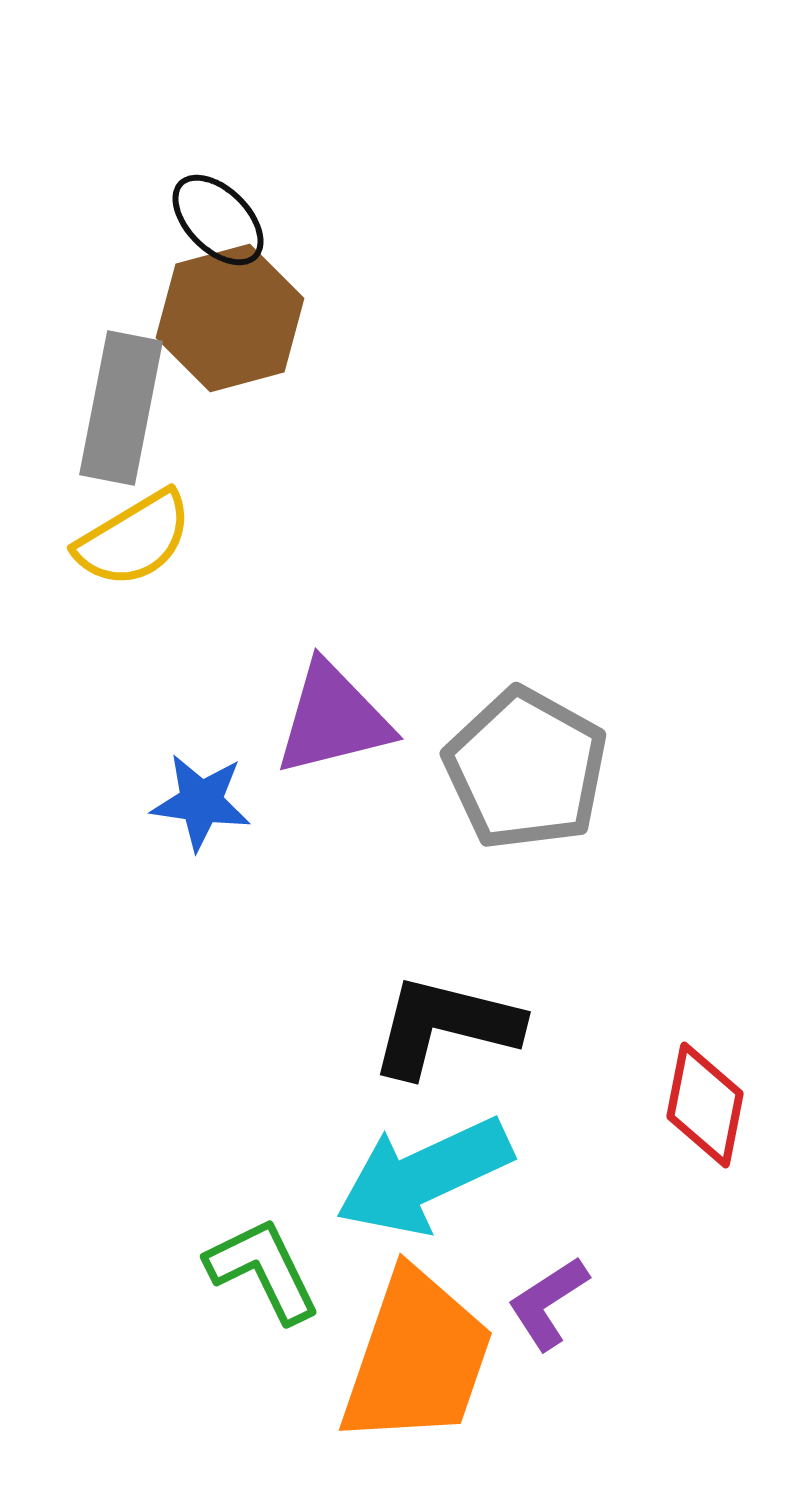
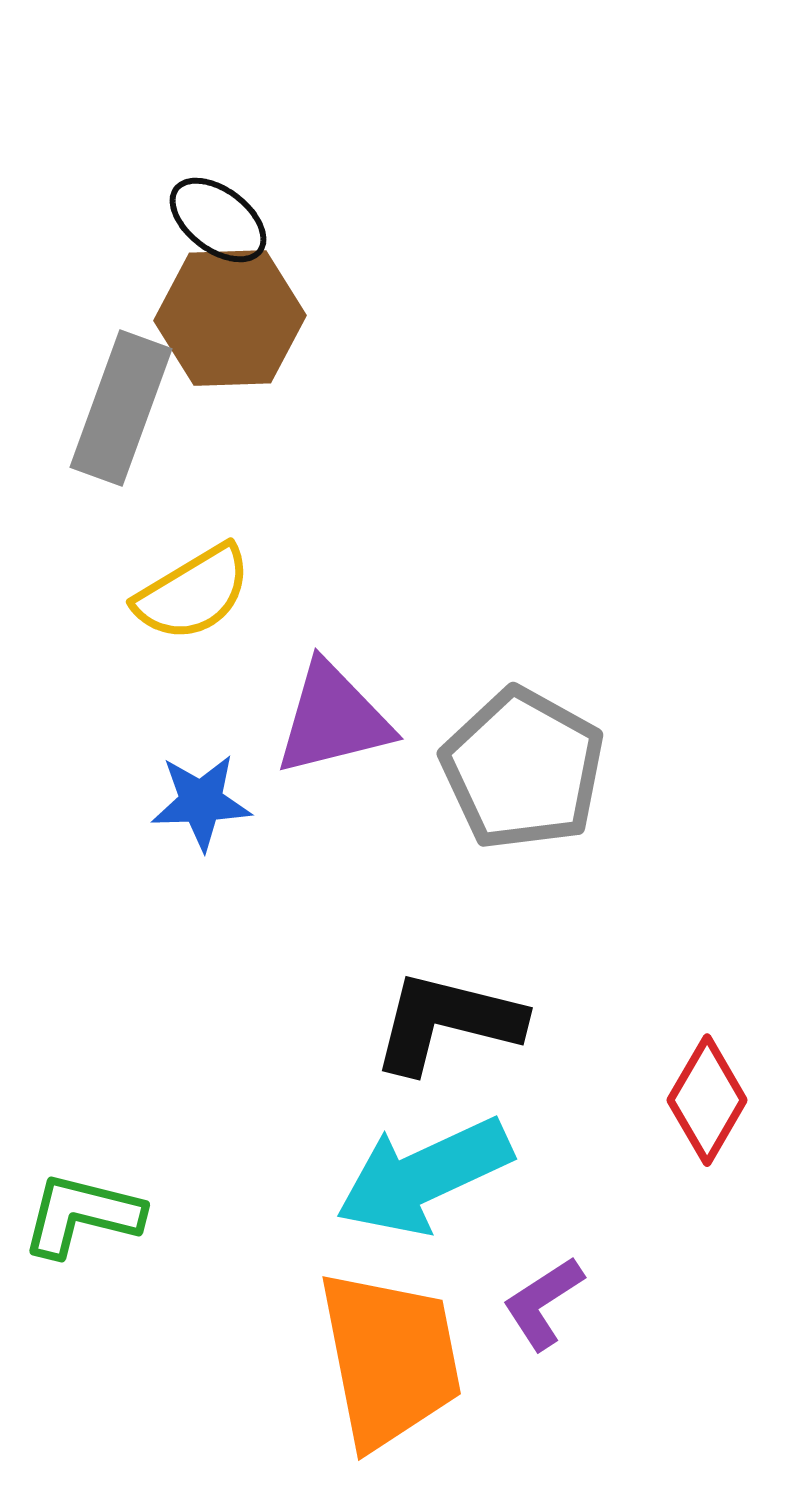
black ellipse: rotated 8 degrees counterclockwise
brown hexagon: rotated 13 degrees clockwise
gray rectangle: rotated 9 degrees clockwise
yellow semicircle: moved 59 px right, 54 px down
gray pentagon: moved 3 px left
blue star: rotated 10 degrees counterclockwise
black L-shape: moved 2 px right, 4 px up
red diamond: moved 2 px right, 5 px up; rotated 19 degrees clockwise
green L-shape: moved 181 px left, 55 px up; rotated 50 degrees counterclockwise
purple L-shape: moved 5 px left
orange trapezoid: moved 27 px left, 1 px down; rotated 30 degrees counterclockwise
